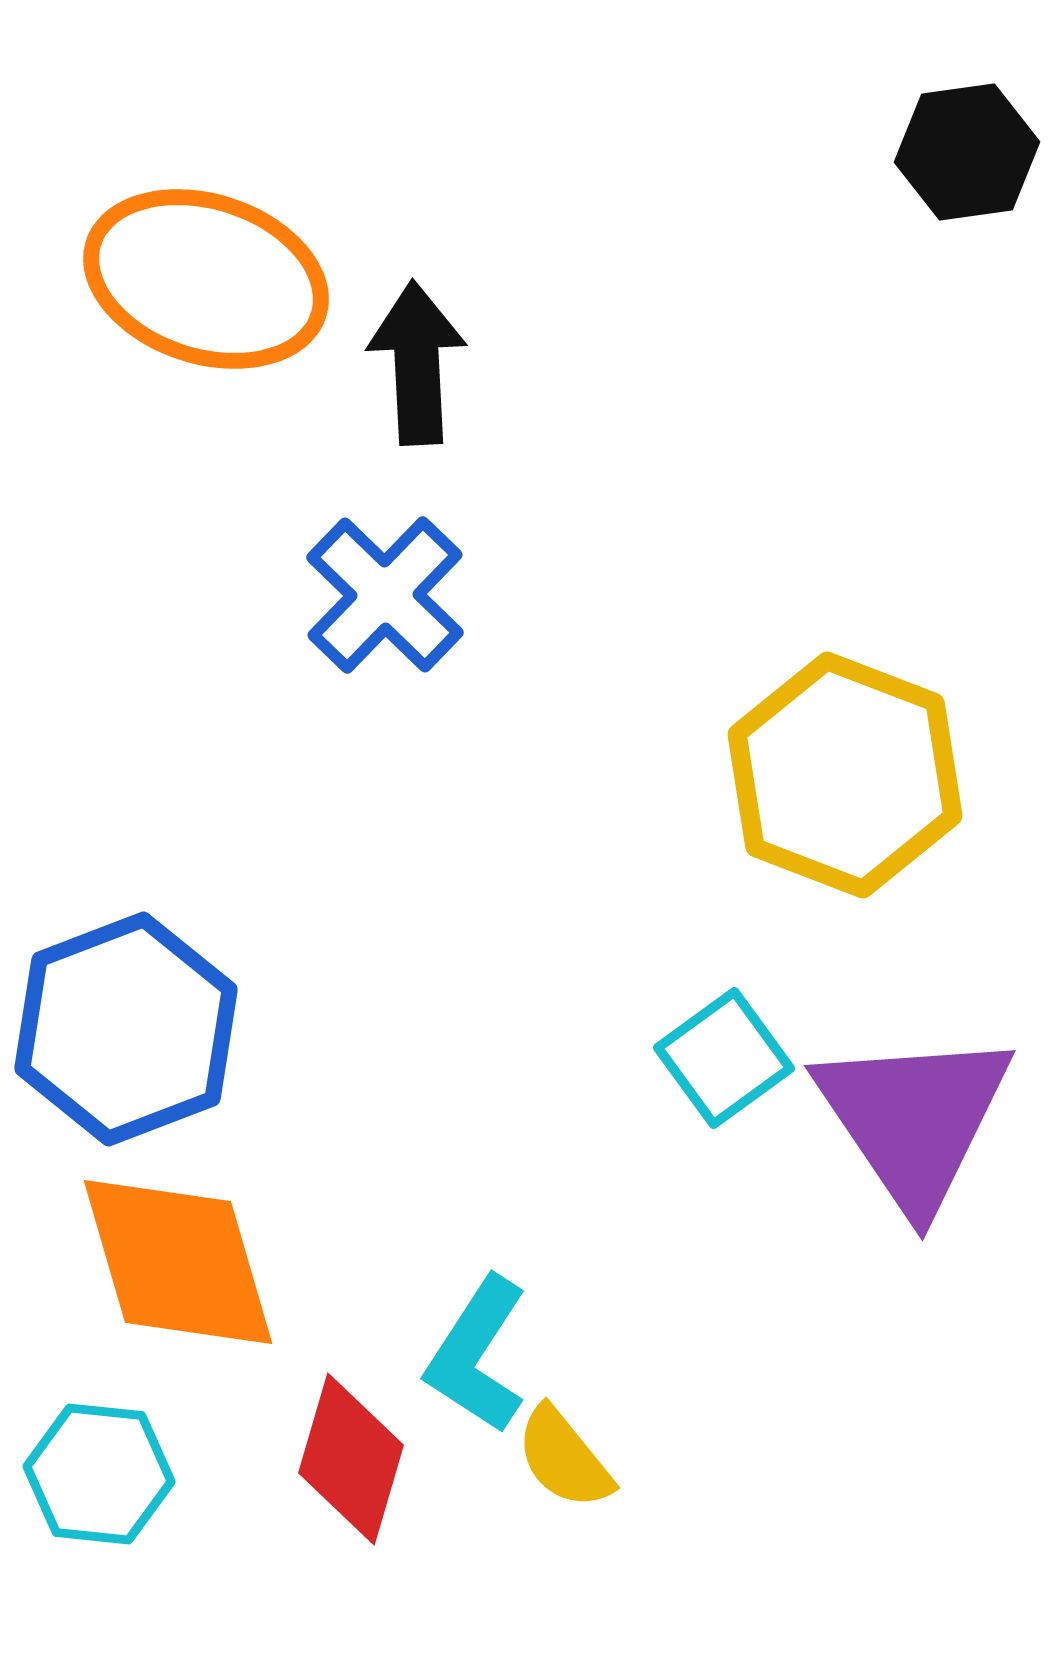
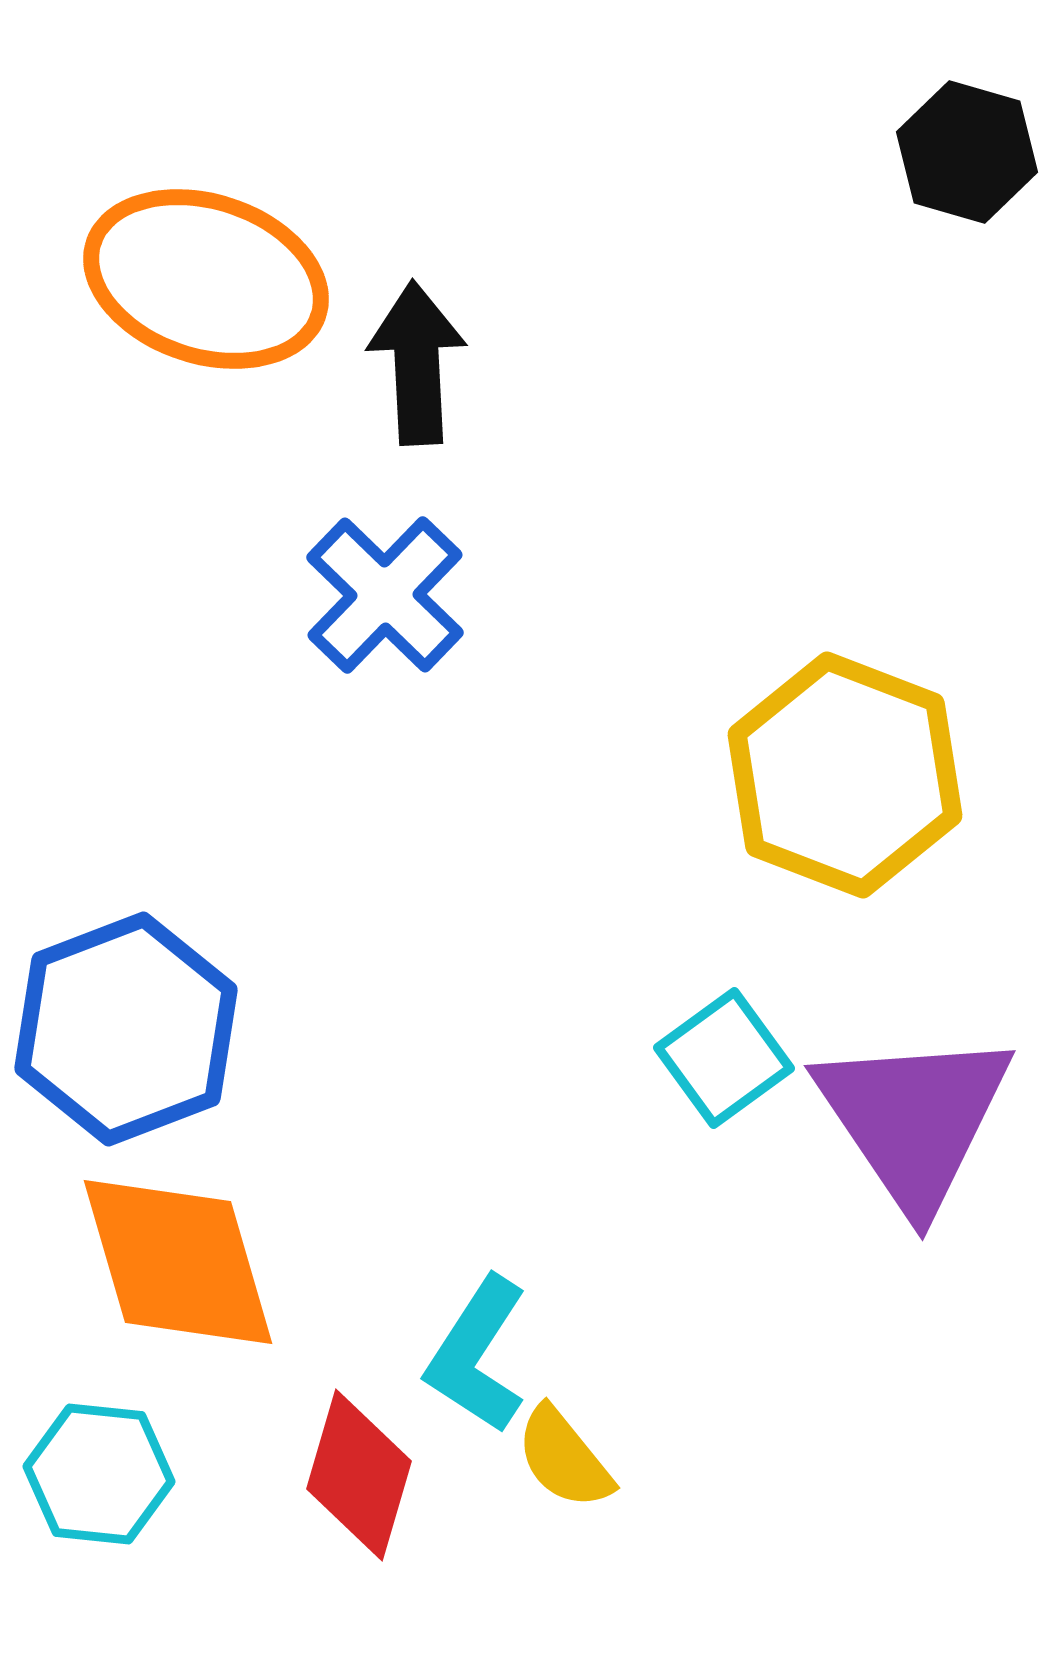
black hexagon: rotated 24 degrees clockwise
red diamond: moved 8 px right, 16 px down
